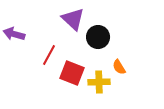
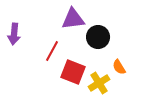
purple triangle: rotated 50 degrees counterclockwise
purple arrow: rotated 100 degrees counterclockwise
red line: moved 3 px right, 4 px up
red square: moved 1 px right, 1 px up
yellow cross: moved 1 px down; rotated 30 degrees counterclockwise
